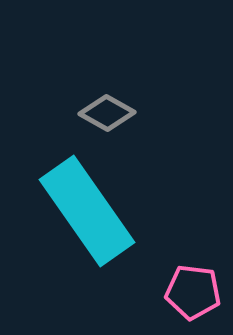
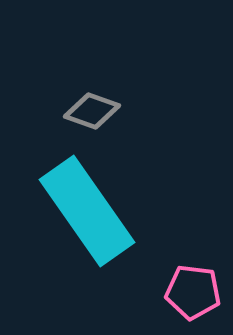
gray diamond: moved 15 px left, 2 px up; rotated 10 degrees counterclockwise
